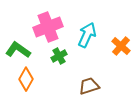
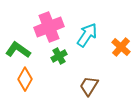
pink cross: moved 1 px right
cyan arrow: rotated 10 degrees clockwise
orange cross: moved 1 px down
orange diamond: moved 1 px left
brown trapezoid: rotated 40 degrees counterclockwise
